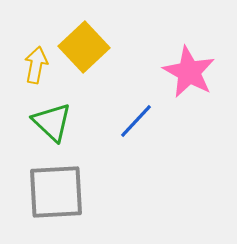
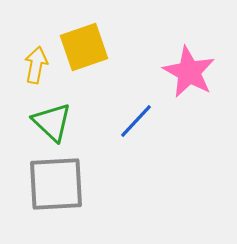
yellow square: rotated 24 degrees clockwise
gray square: moved 8 px up
